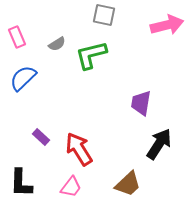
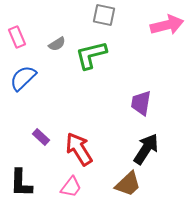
black arrow: moved 13 px left, 5 px down
